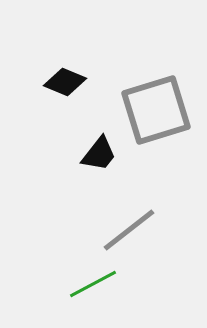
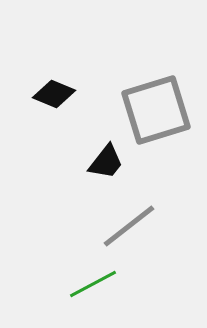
black diamond: moved 11 px left, 12 px down
black trapezoid: moved 7 px right, 8 px down
gray line: moved 4 px up
